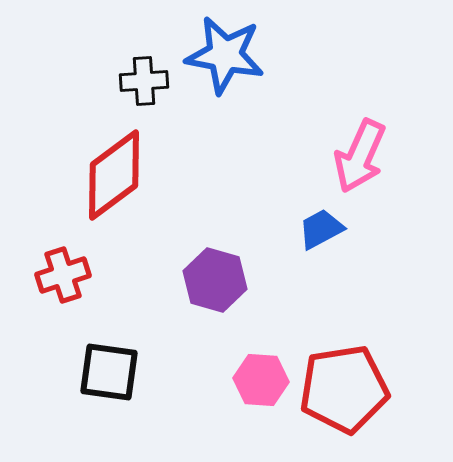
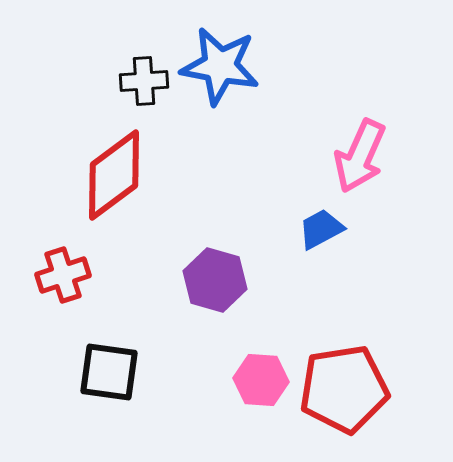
blue star: moved 5 px left, 11 px down
